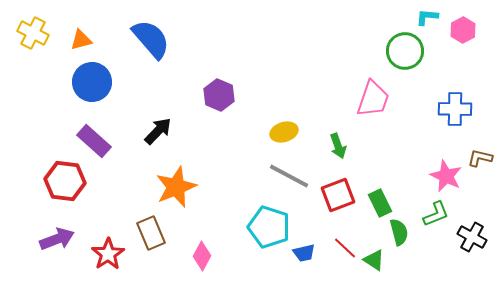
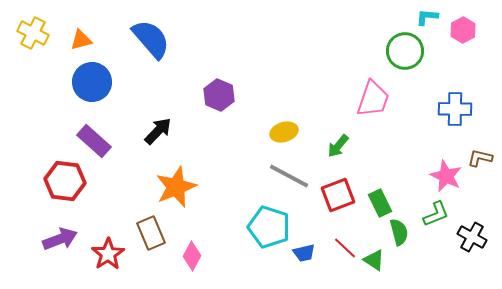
green arrow: rotated 60 degrees clockwise
purple arrow: moved 3 px right
pink diamond: moved 10 px left
